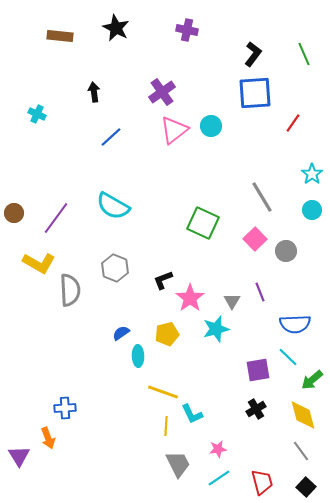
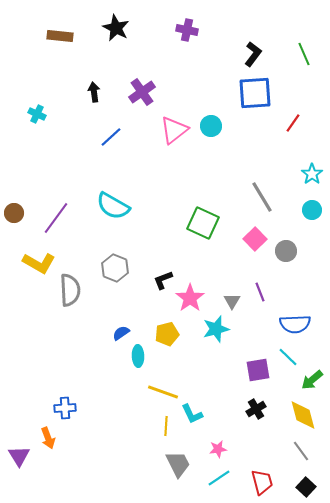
purple cross at (162, 92): moved 20 px left
